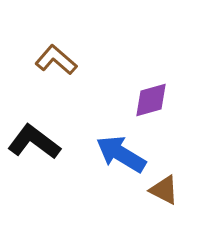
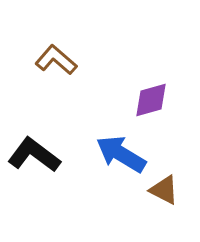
black L-shape: moved 13 px down
